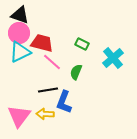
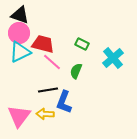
red trapezoid: moved 1 px right, 1 px down
green semicircle: moved 1 px up
